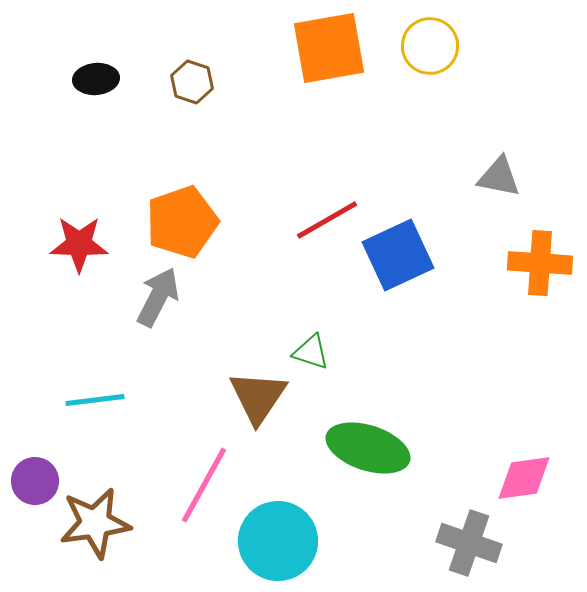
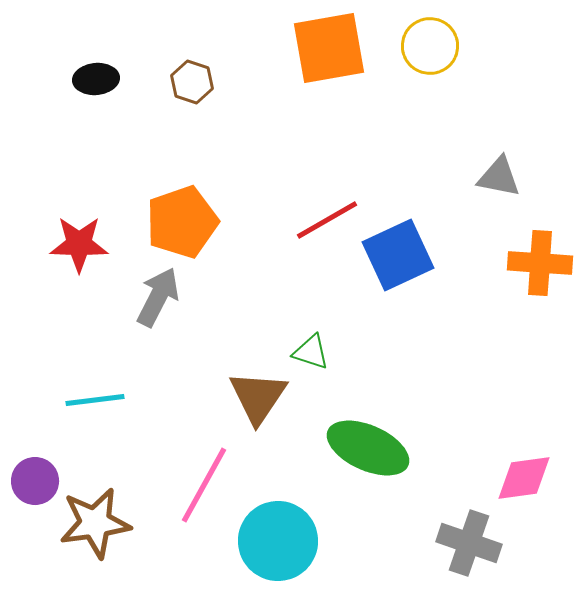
green ellipse: rotated 6 degrees clockwise
